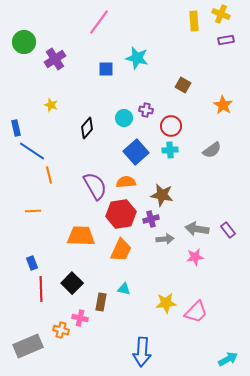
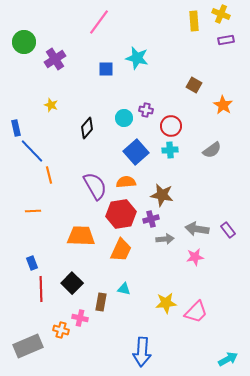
brown square at (183, 85): moved 11 px right
blue line at (32, 151): rotated 12 degrees clockwise
